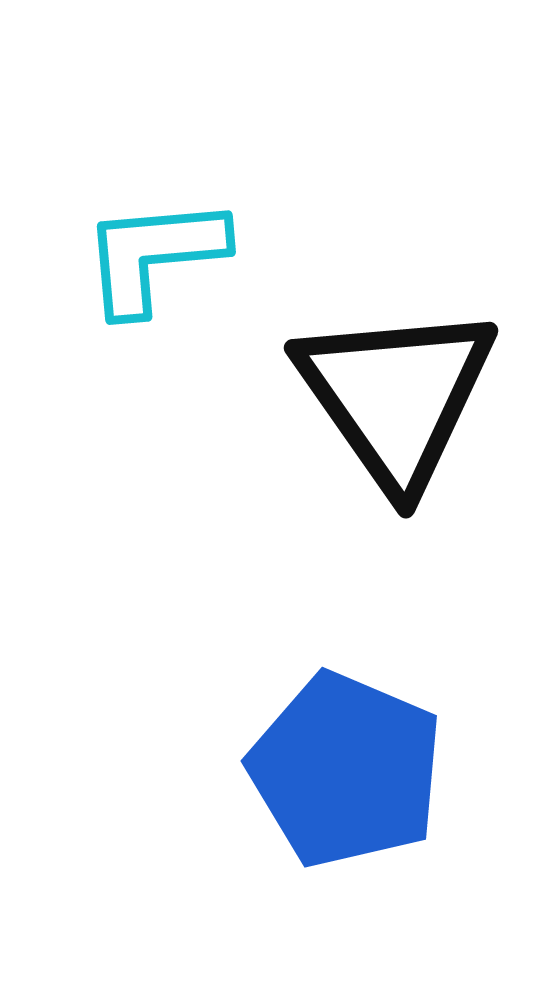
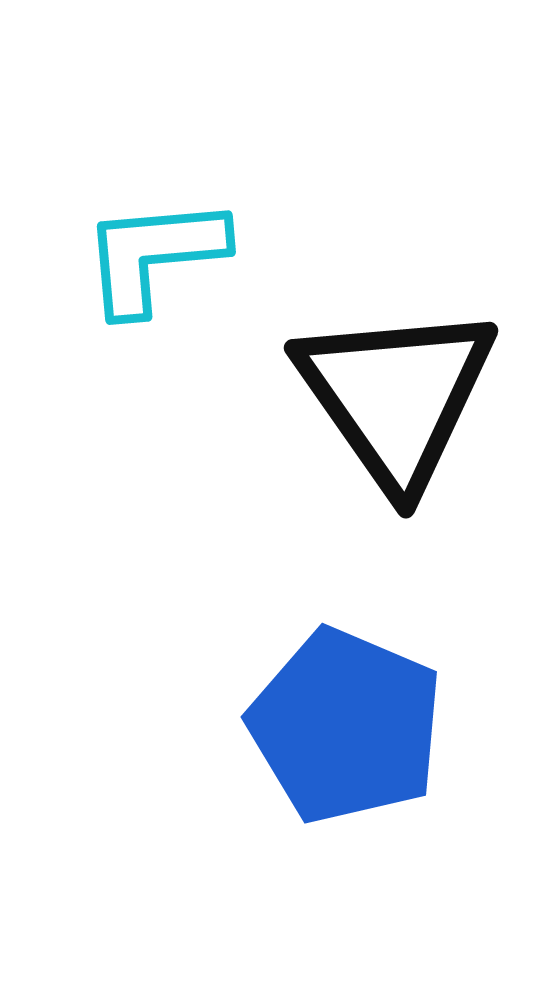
blue pentagon: moved 44 px up
